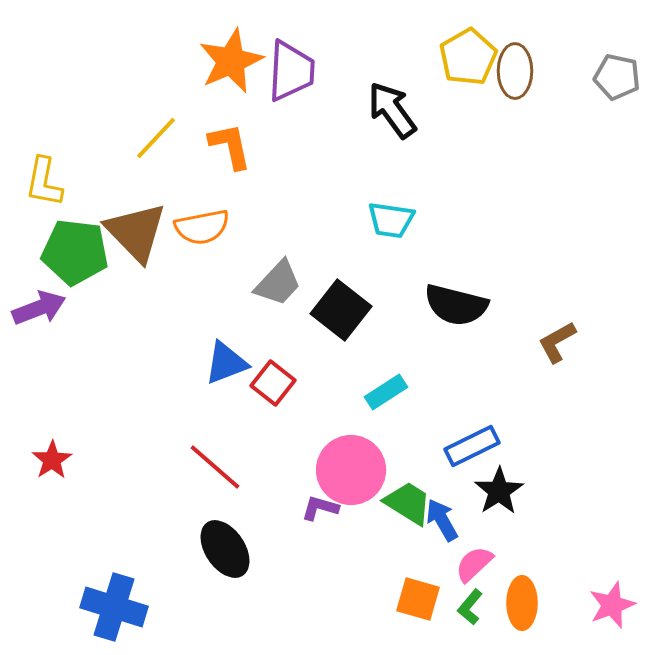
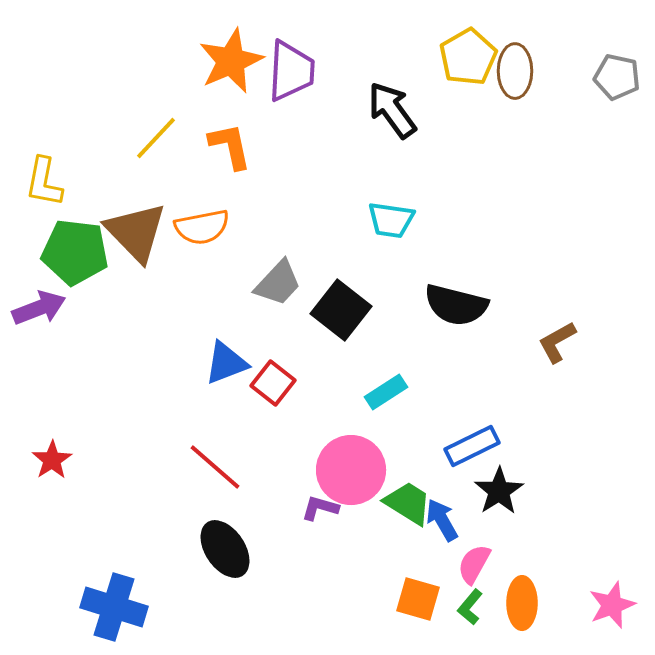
pink semicircle: rotated 18 degrees counterclockwise
